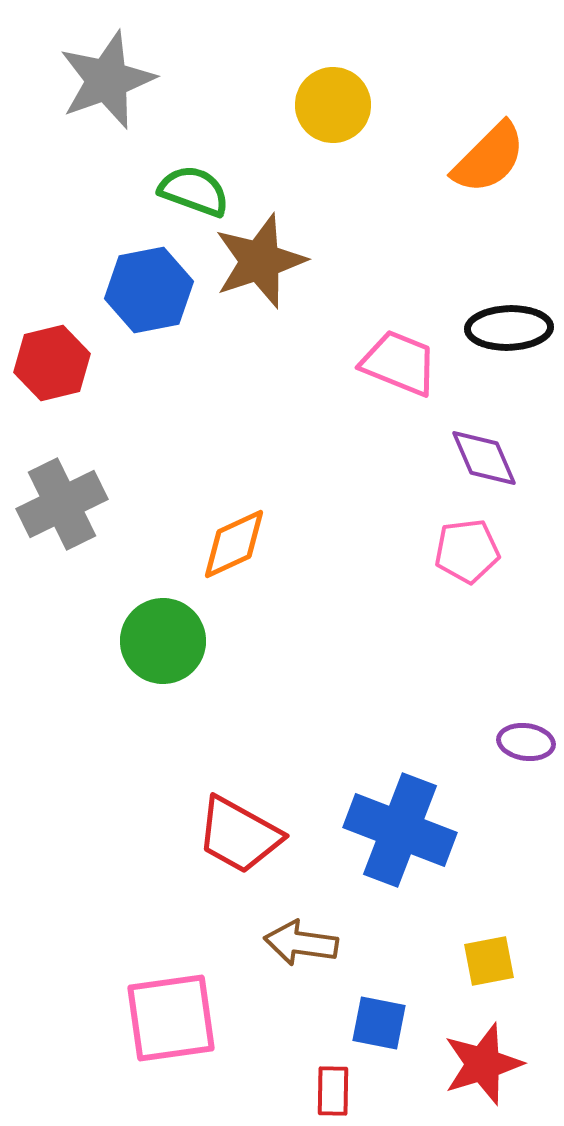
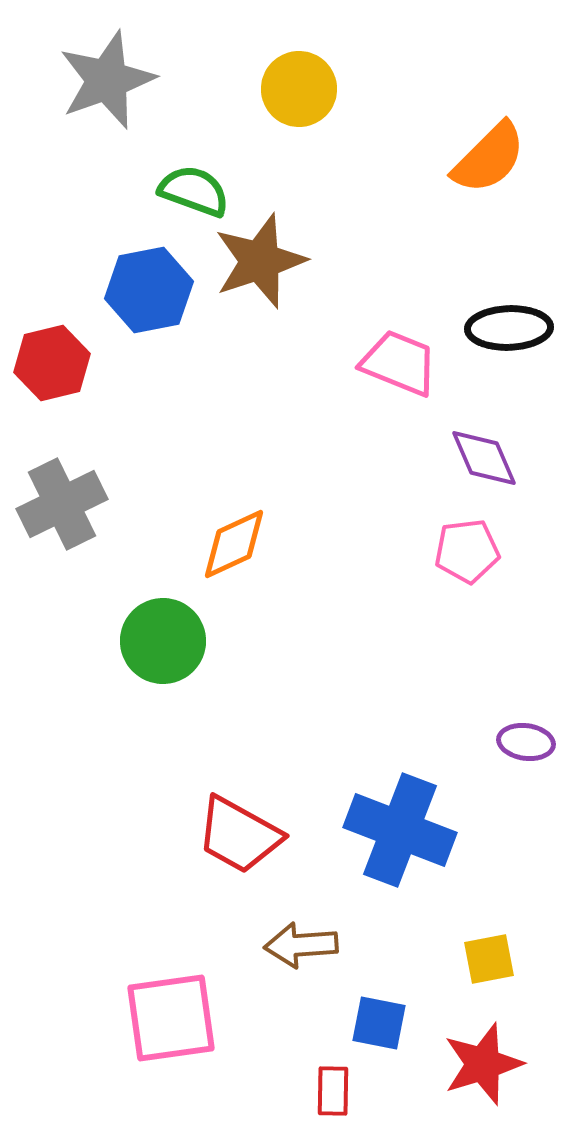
yellow circle: moved 34 px left, 16 px up
brown arrow: moved 2 px down; rotated 12 degrees counterclockwise
yellow square: moved 2 px up
